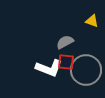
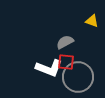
gray circle: moved 8 px left, 7 px down
